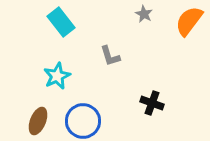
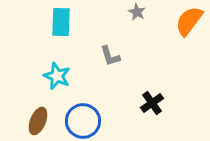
gray star: moved 7 px left, 2 px up
cyan rectangle: rotated 40 degrees clockwise
cyan star: rotated 24 degrees counterclockwise
black cross: rotated 35 degrees clockwise
